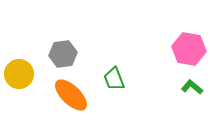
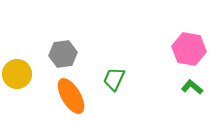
yellow circle: moved 2 px left
green trapezoid: rotated 45 degrees clockwise
orange ellipse: moved 1 px down; rotated 15 degrees clockwise
